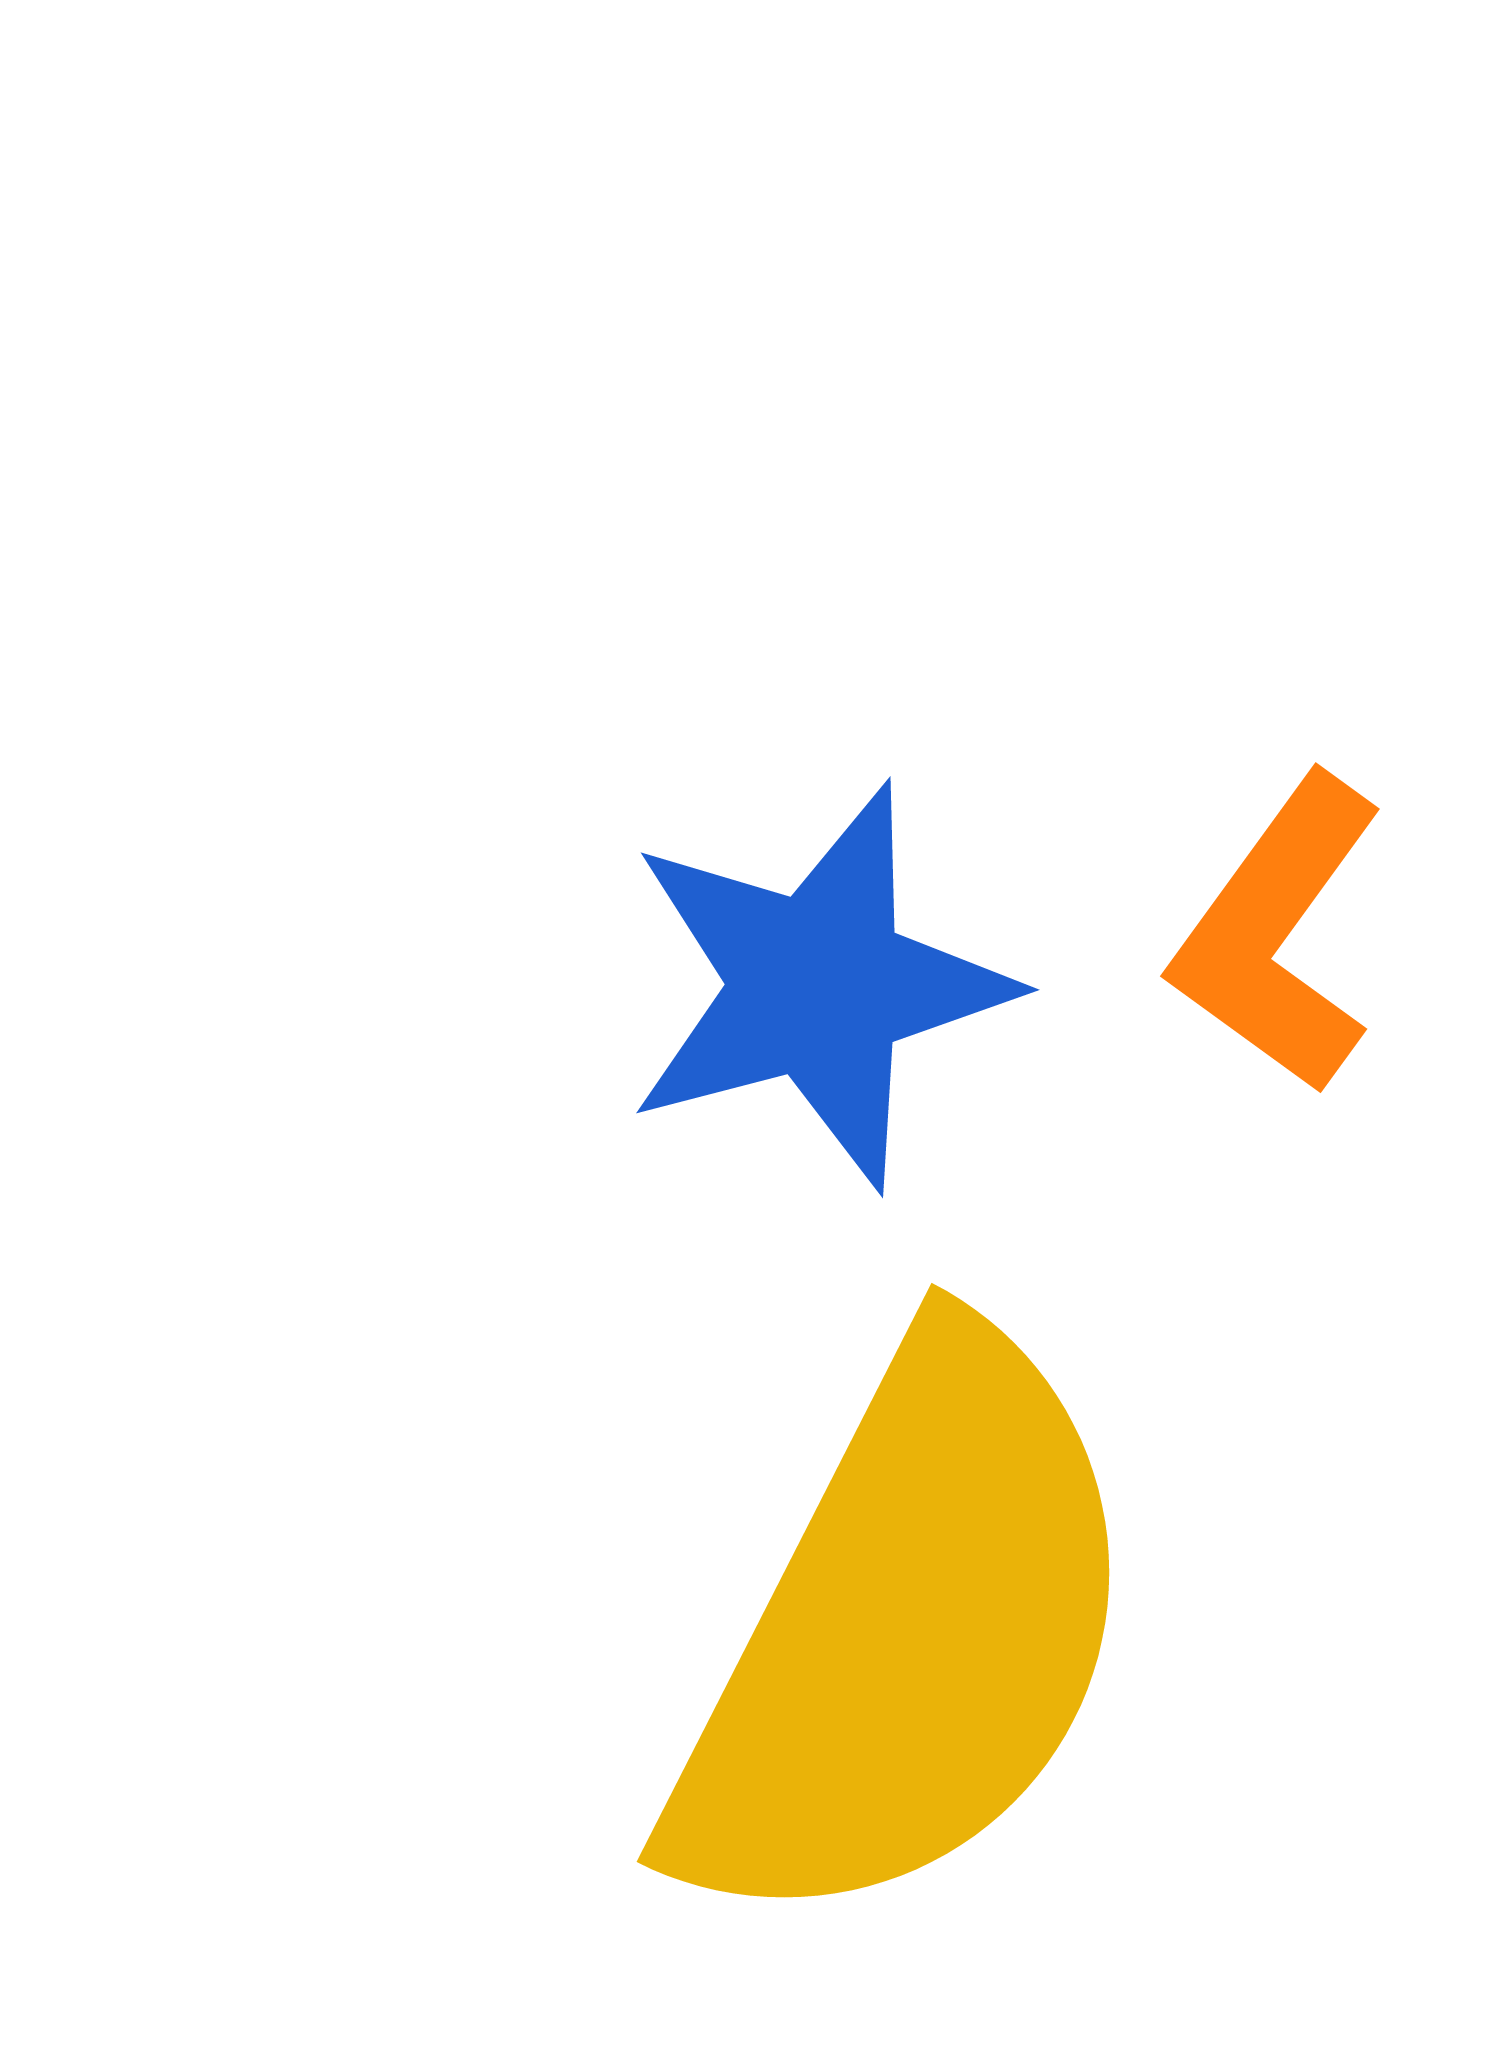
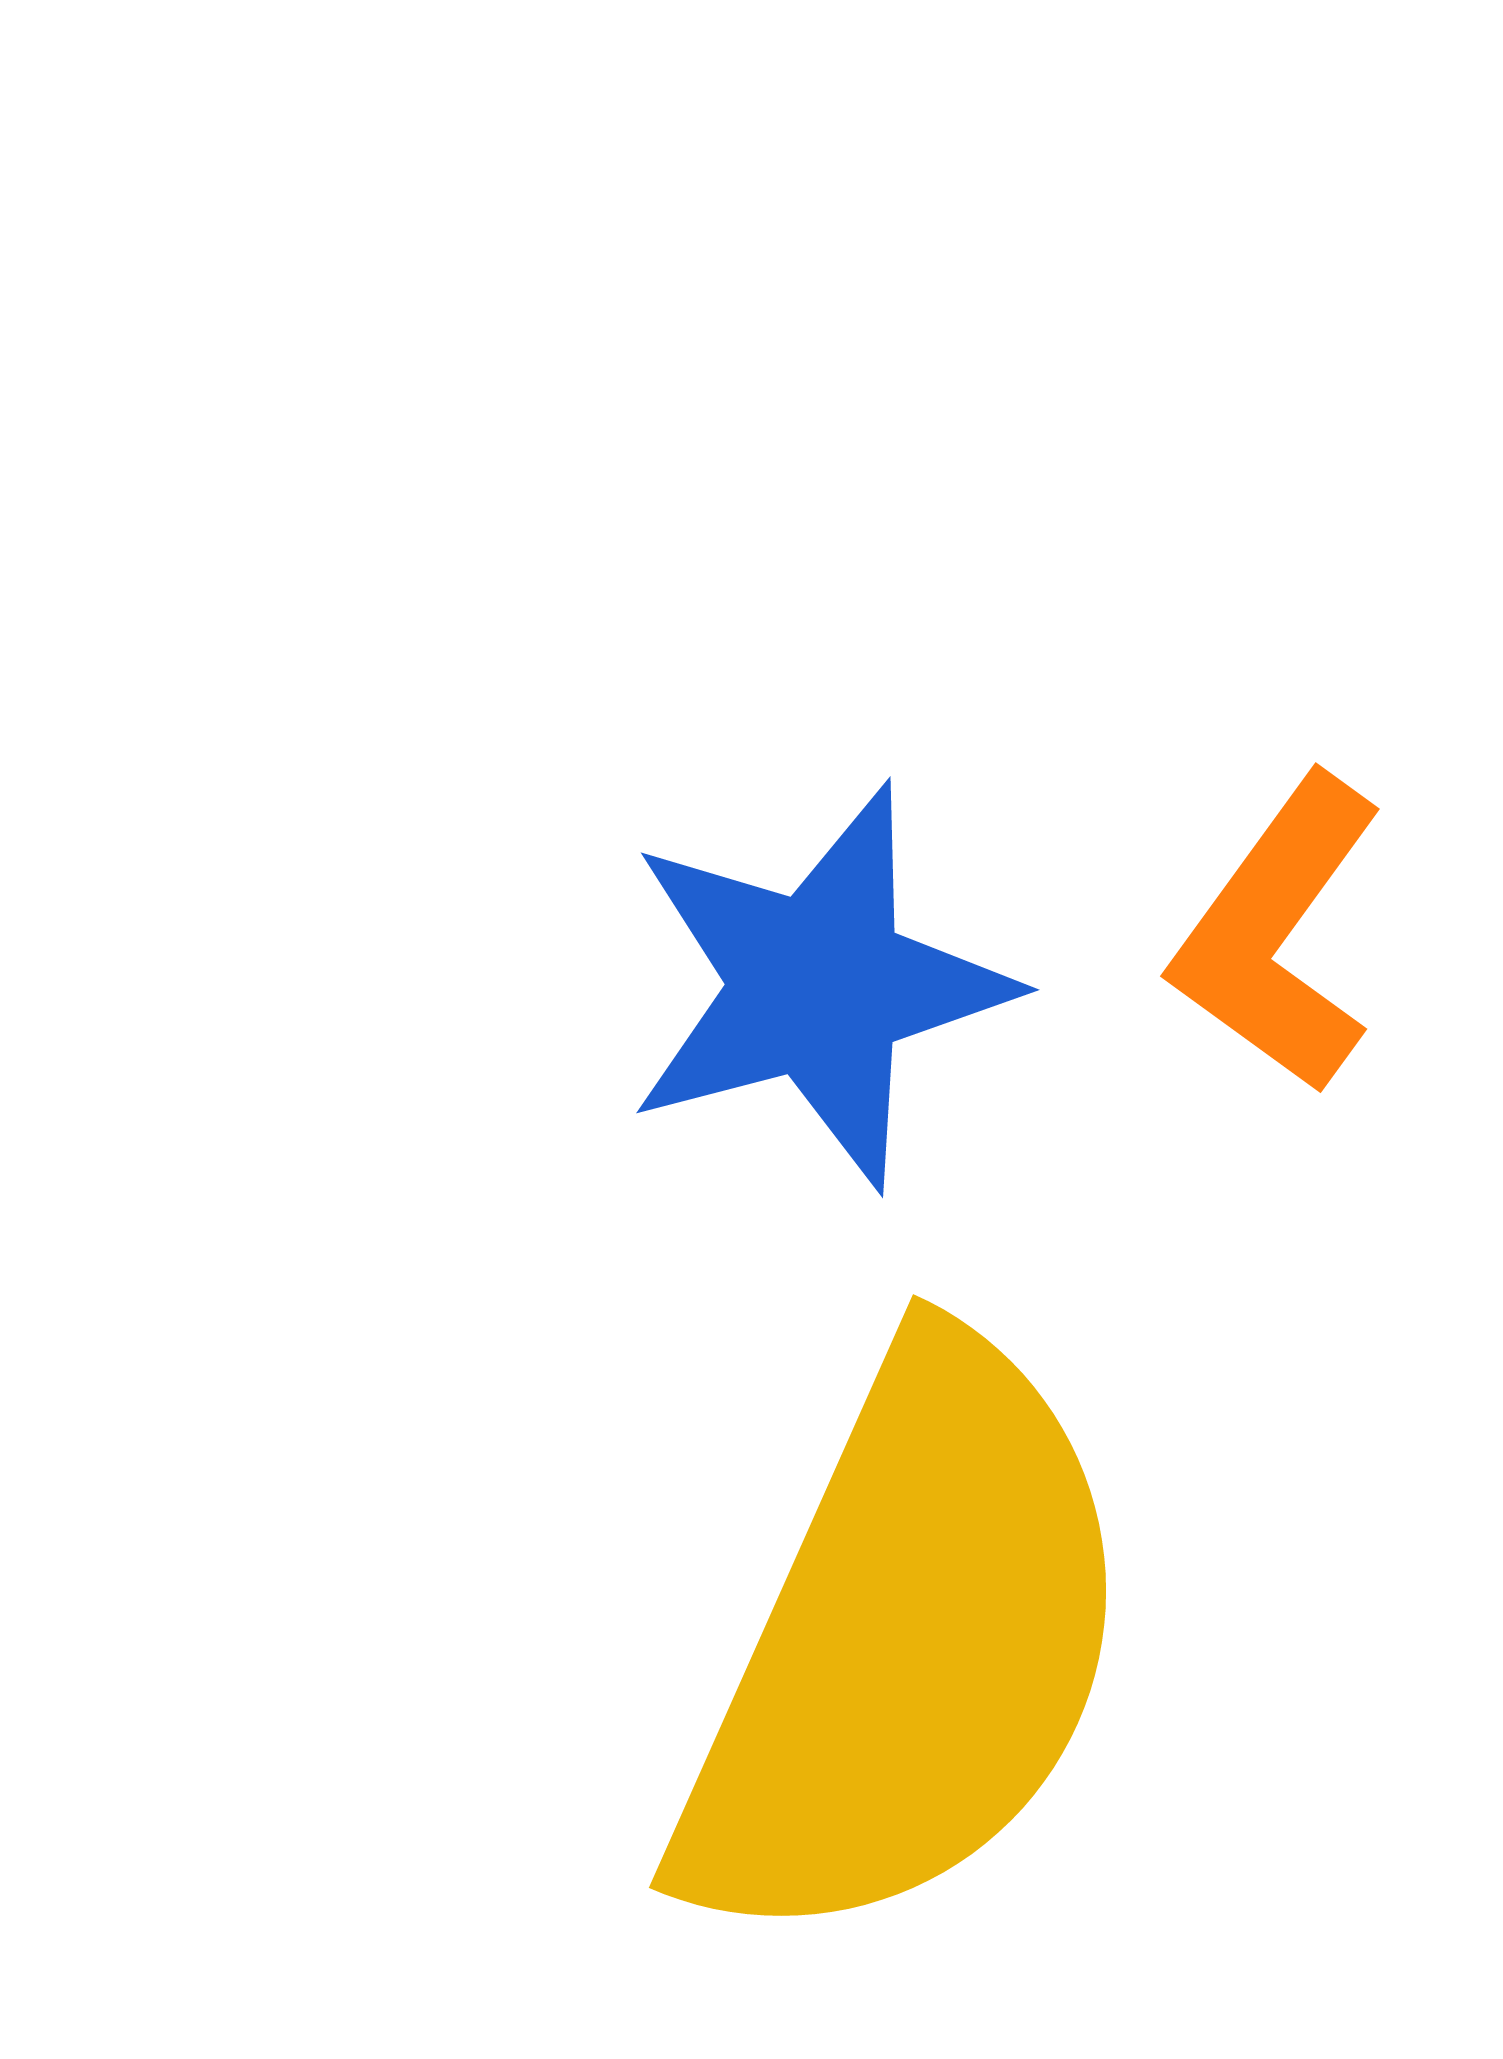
yellow semicircle: moved 12 px down; rotated 3 degrees counterclockwise
